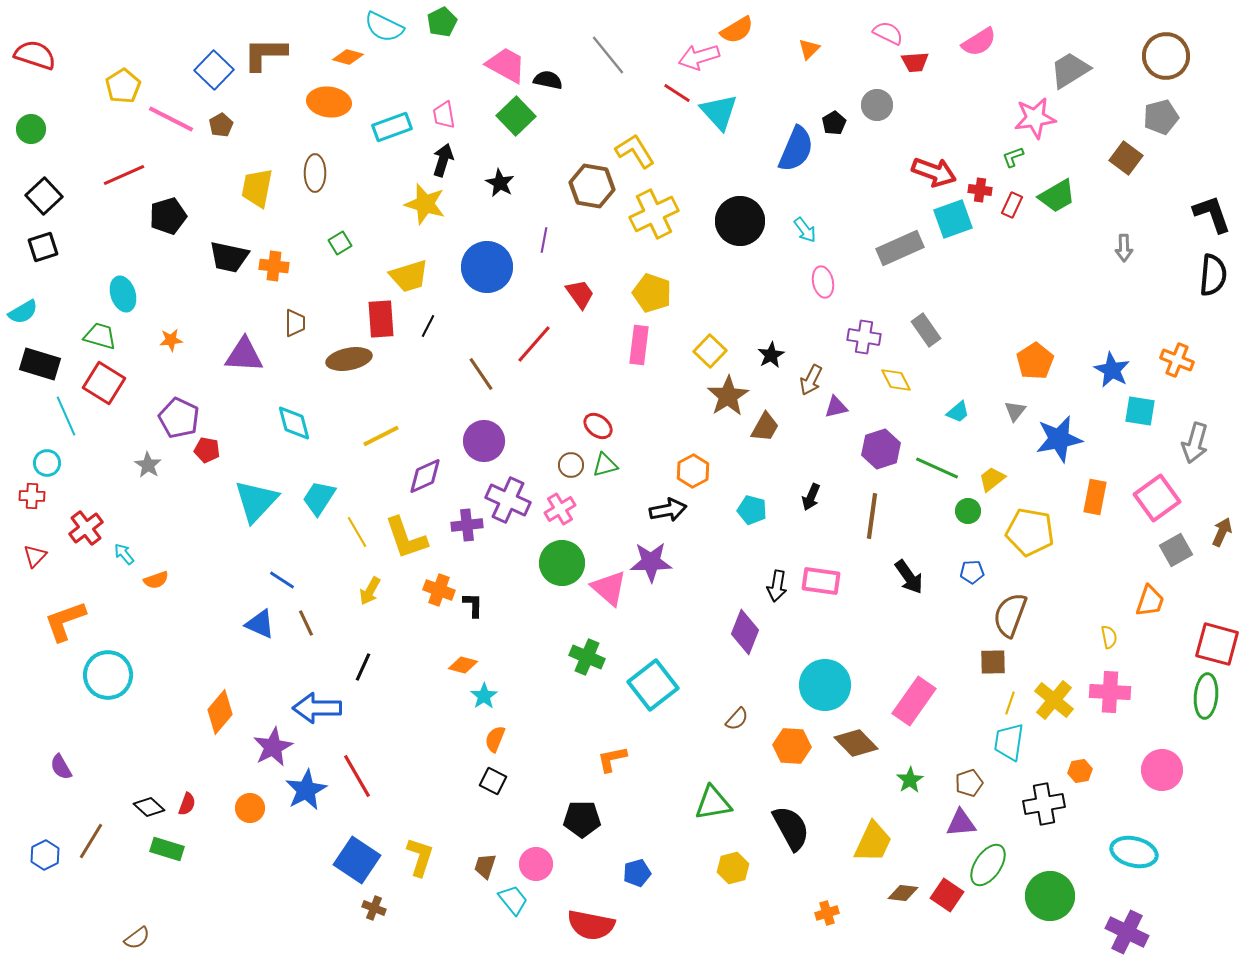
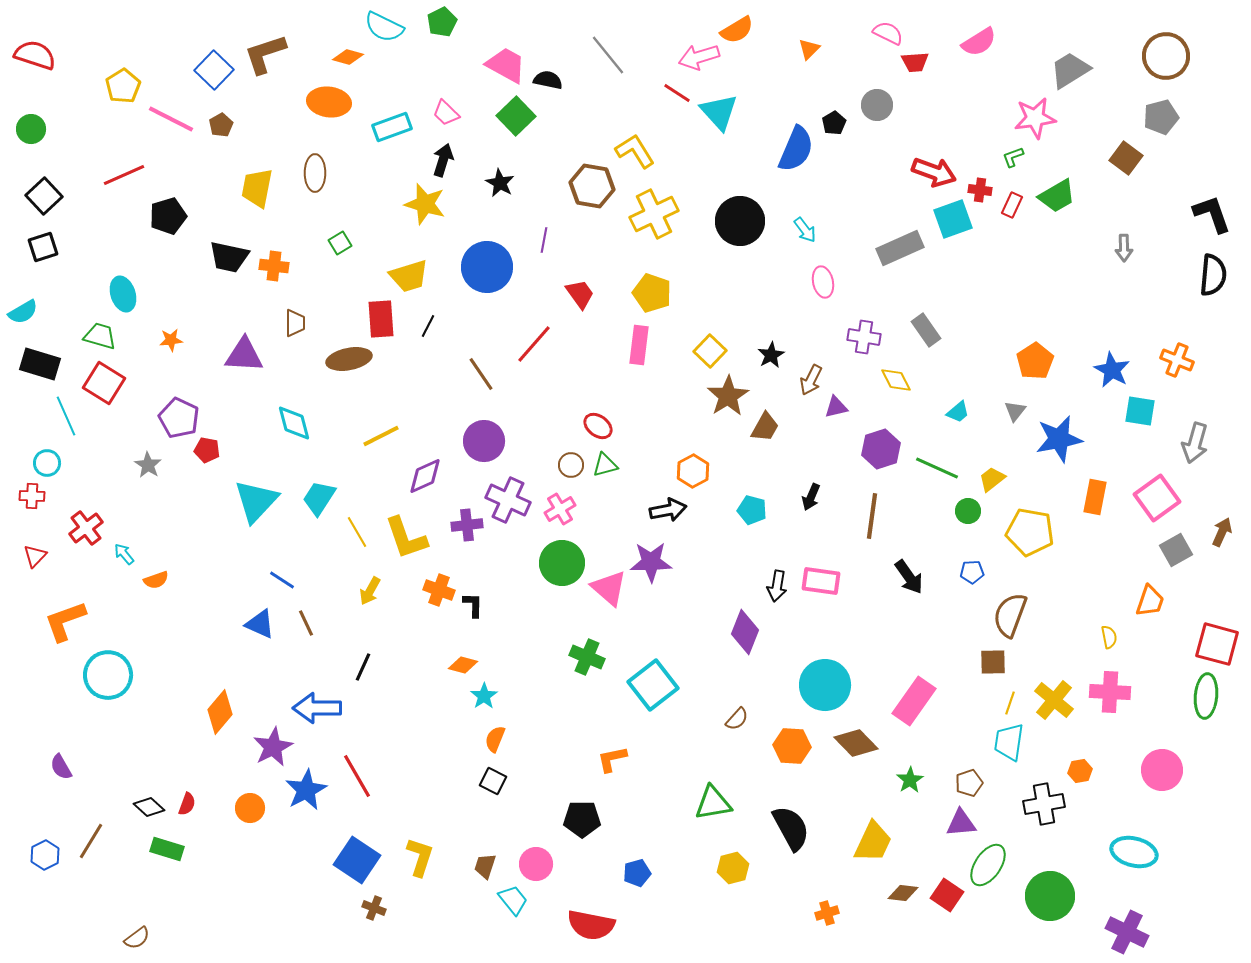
brown L-shape at (265, 54): rotated 18 degrees counterclockwise
pink trapezoid at (444, 115): moved 2 px right, 2 px up; rotated 36 degrees counterclockwise
